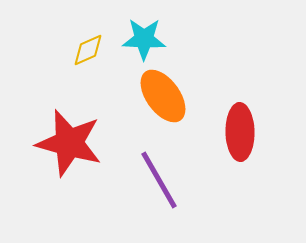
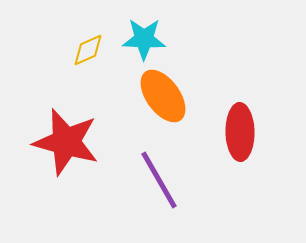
red star: moved 3 px left, 1 px up
